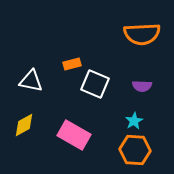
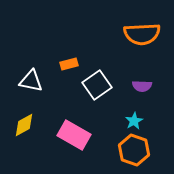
orange rectangle: moved 3 px left
white square: moved 2 px right, 1 px down; rotated 32 degrees clockwise
orange hexagon: moved 1 px left; rotated 16 degrees clockwise
